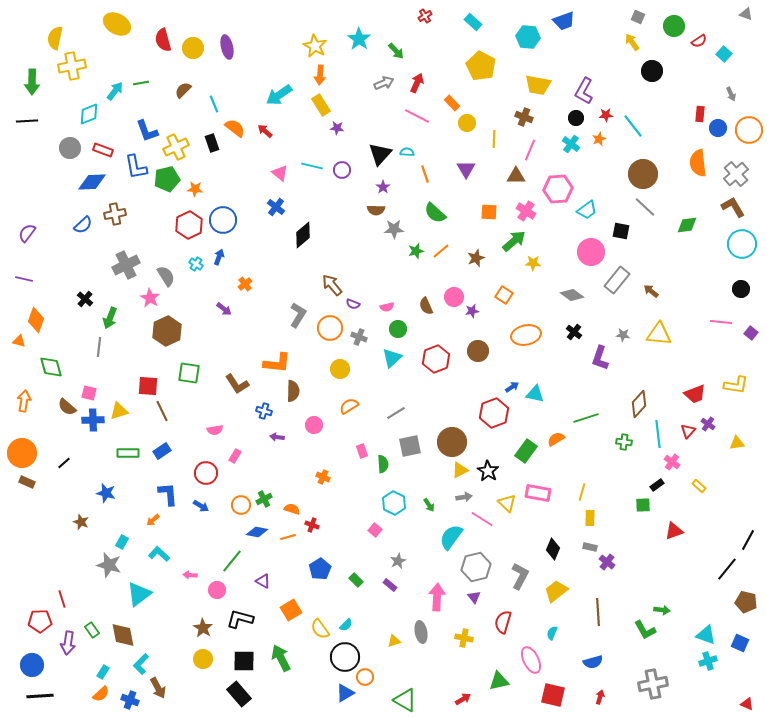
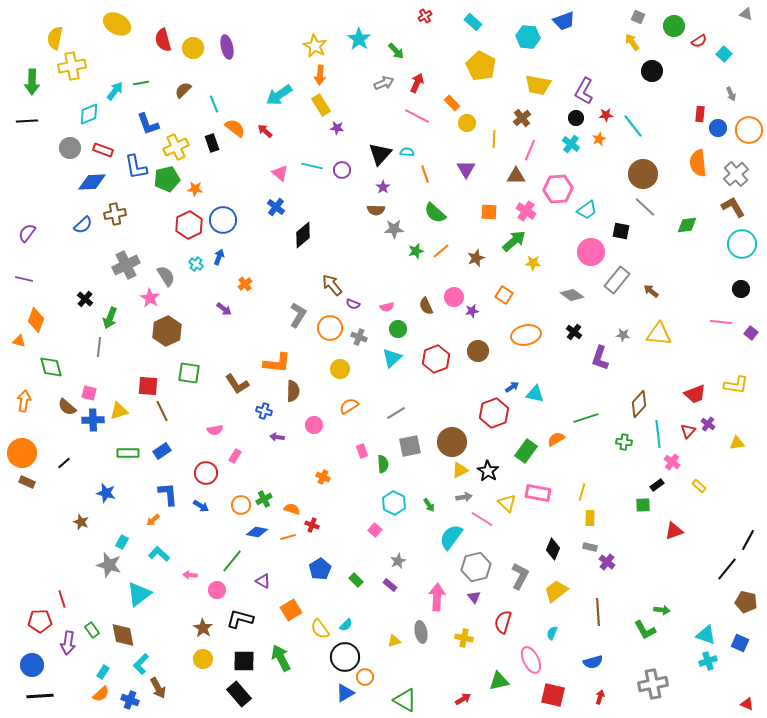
brown cross at (524, 117): moved 2 px left, 1 px down; rotated 30 degrees clockwise
blue L-shape at (147, 131): moved 1 px right, 7 px up
